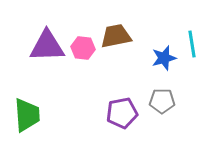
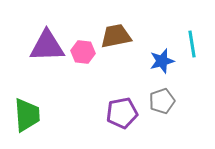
pink hexagon: moved 4 px down
blue star: moved 2 px left, 3 px down
gray pentagon: rotated 20 degrees counterclockwise
